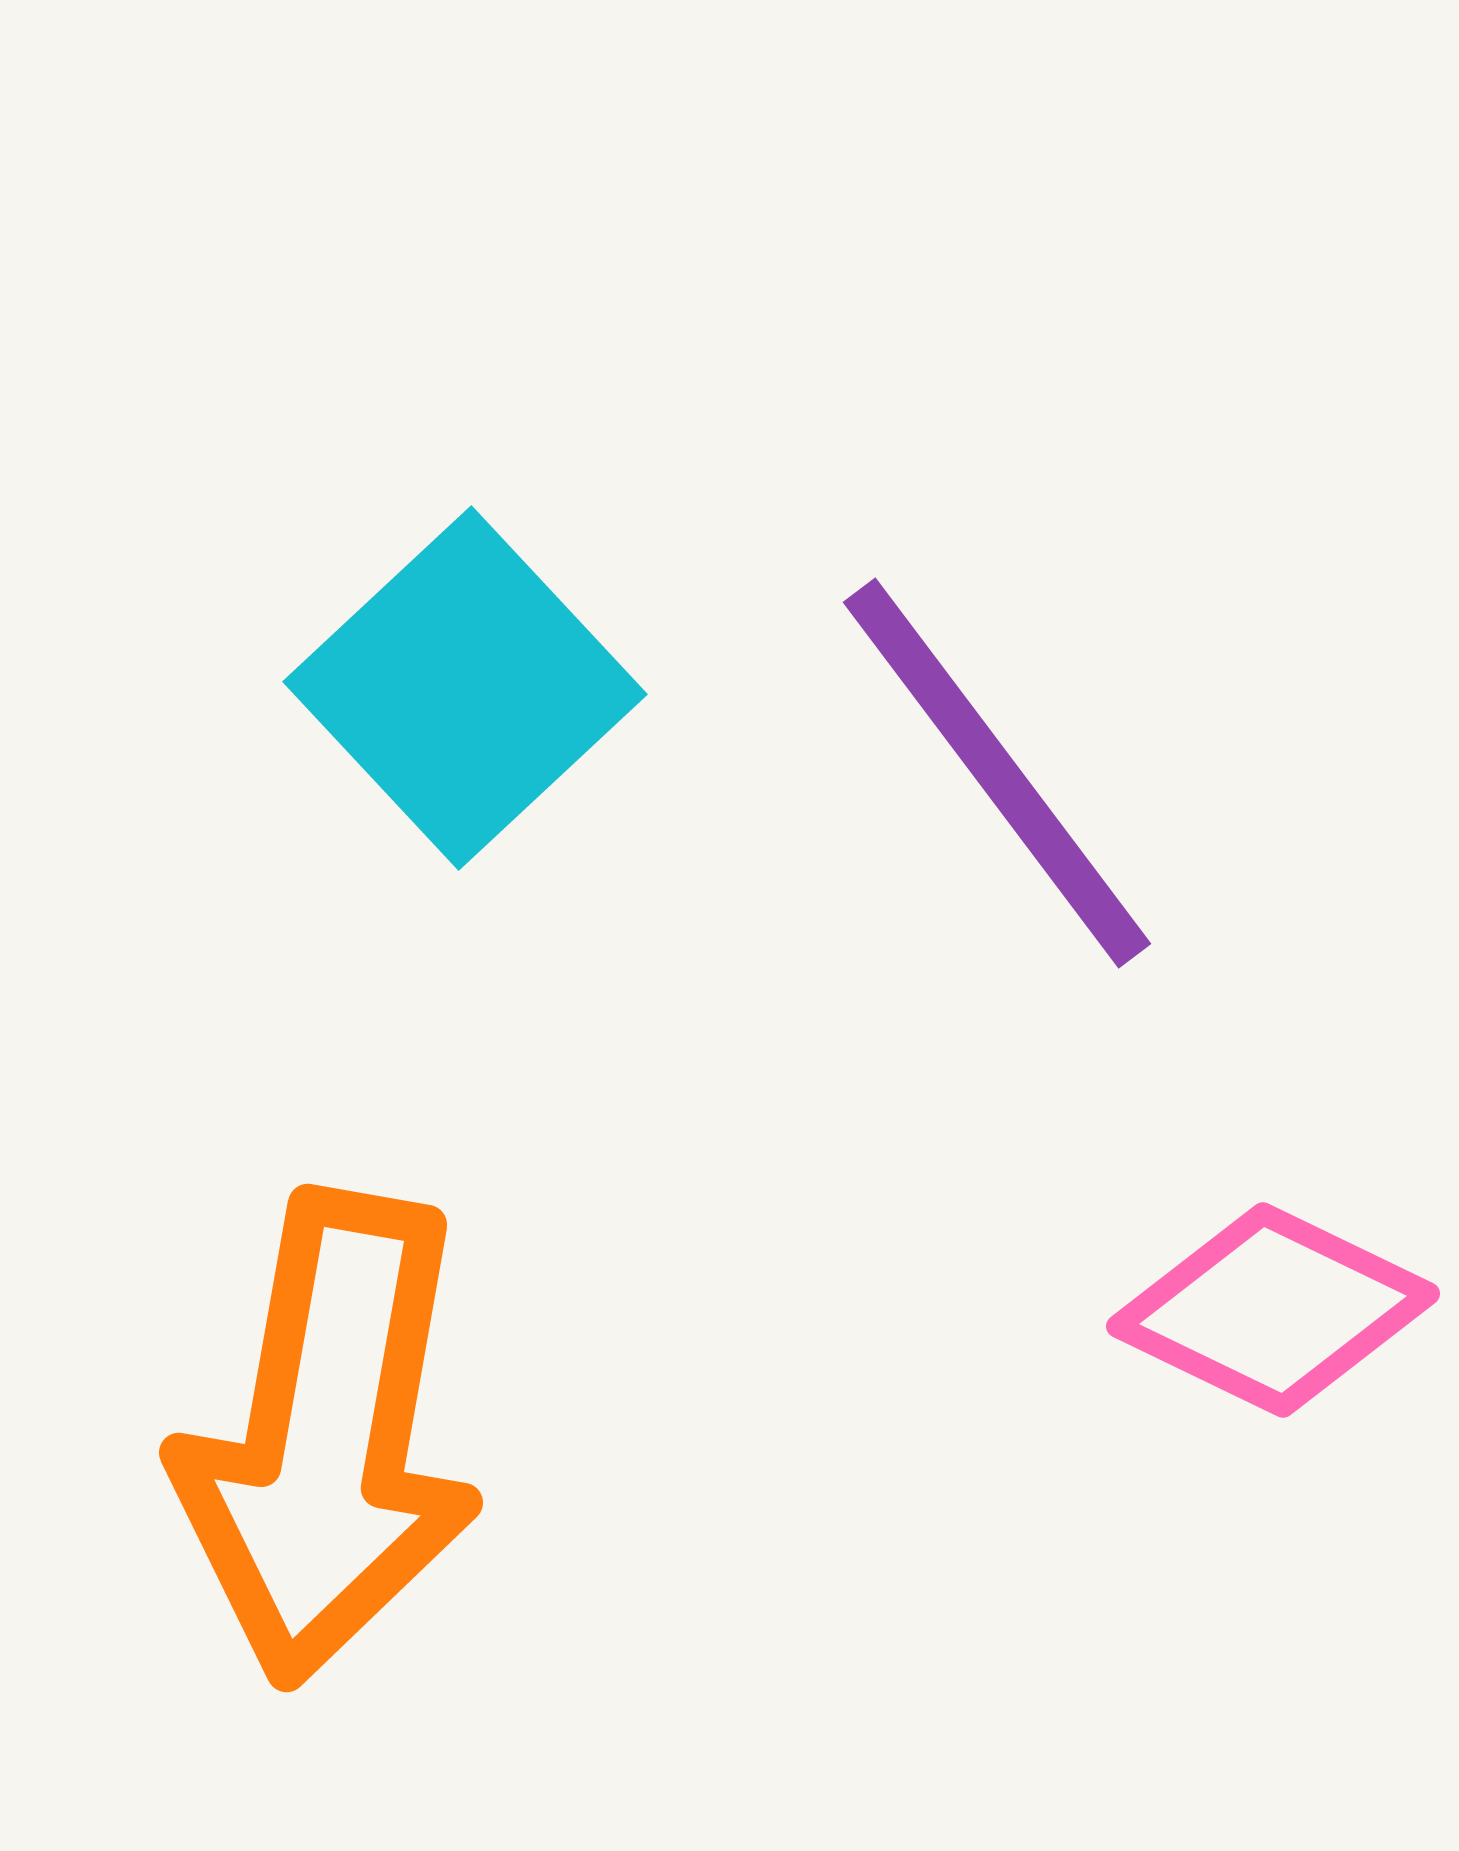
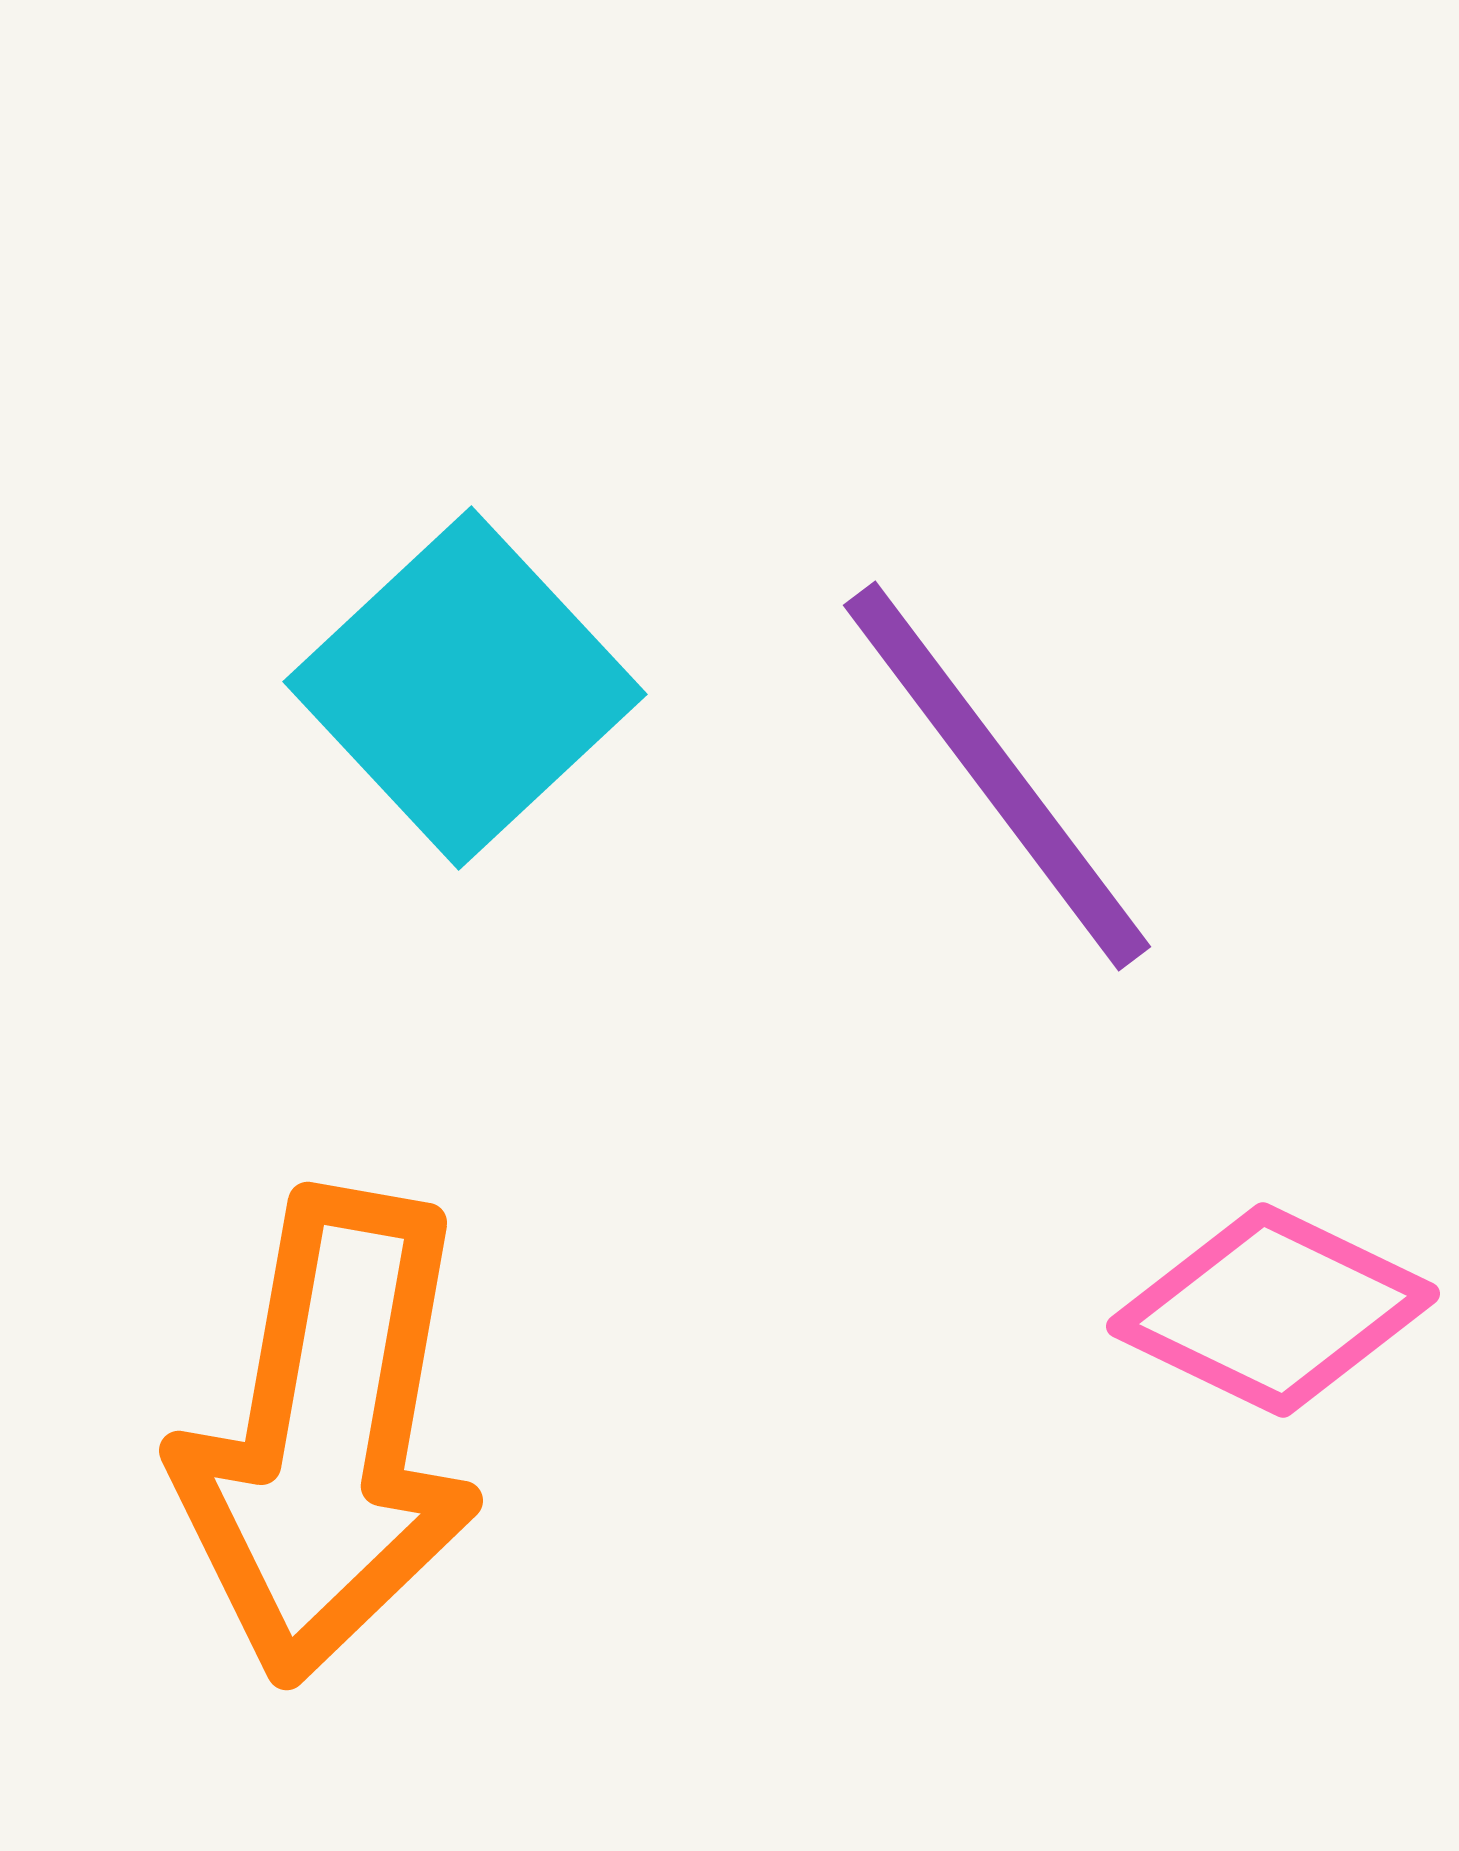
purple line: moved 3 px down
orange arrow: moved 2 px up
